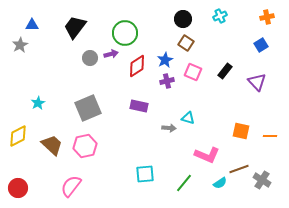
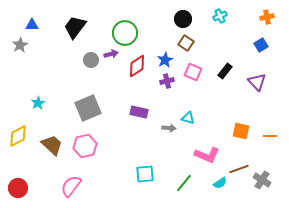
gray circle: moved 1 px right, 2 px down
purple rectangle: moved 6 px down
